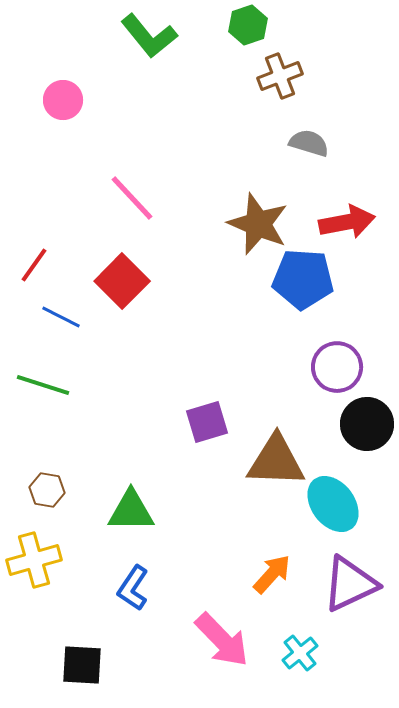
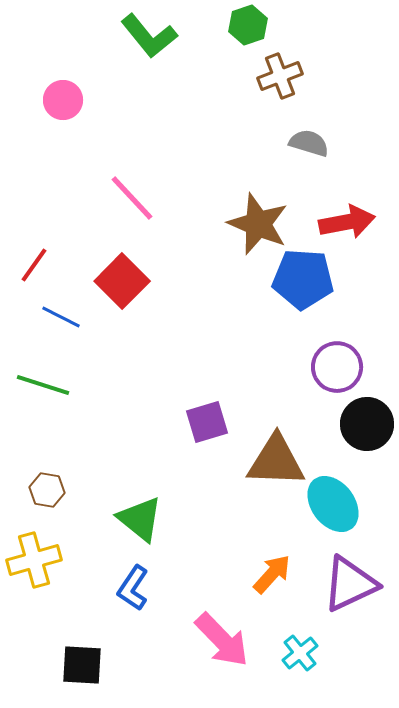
green triangle: moved 9 px right, 8 px down; rotated 39 degrees clockwise
